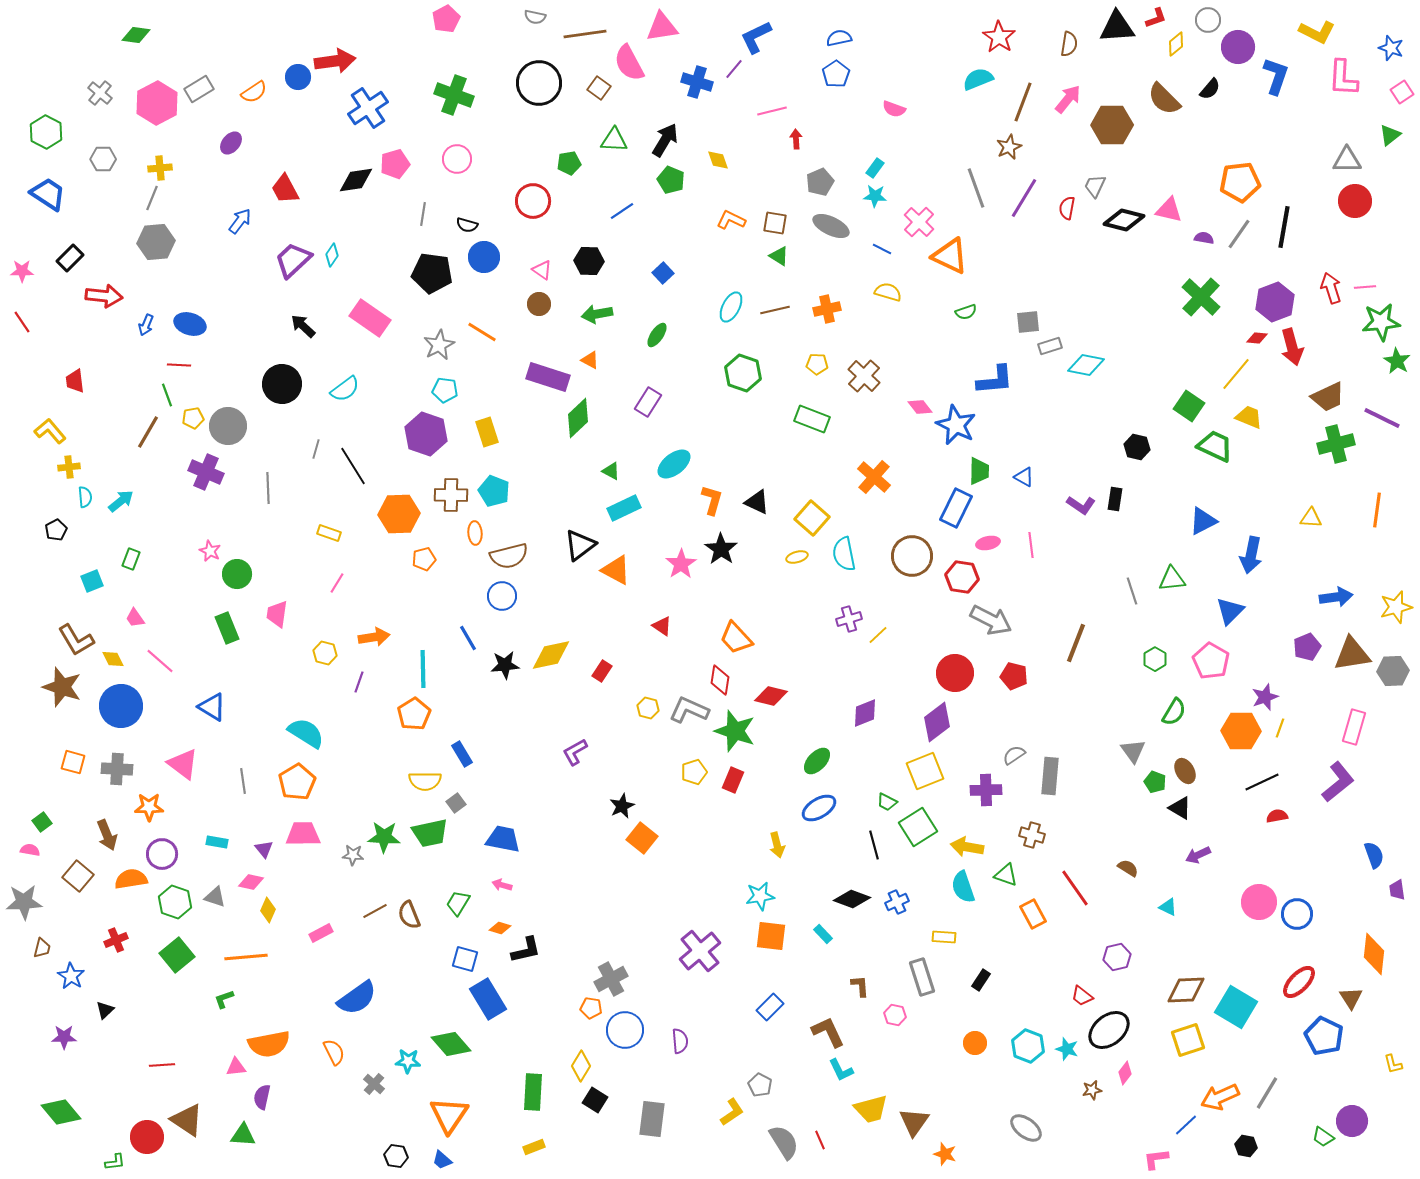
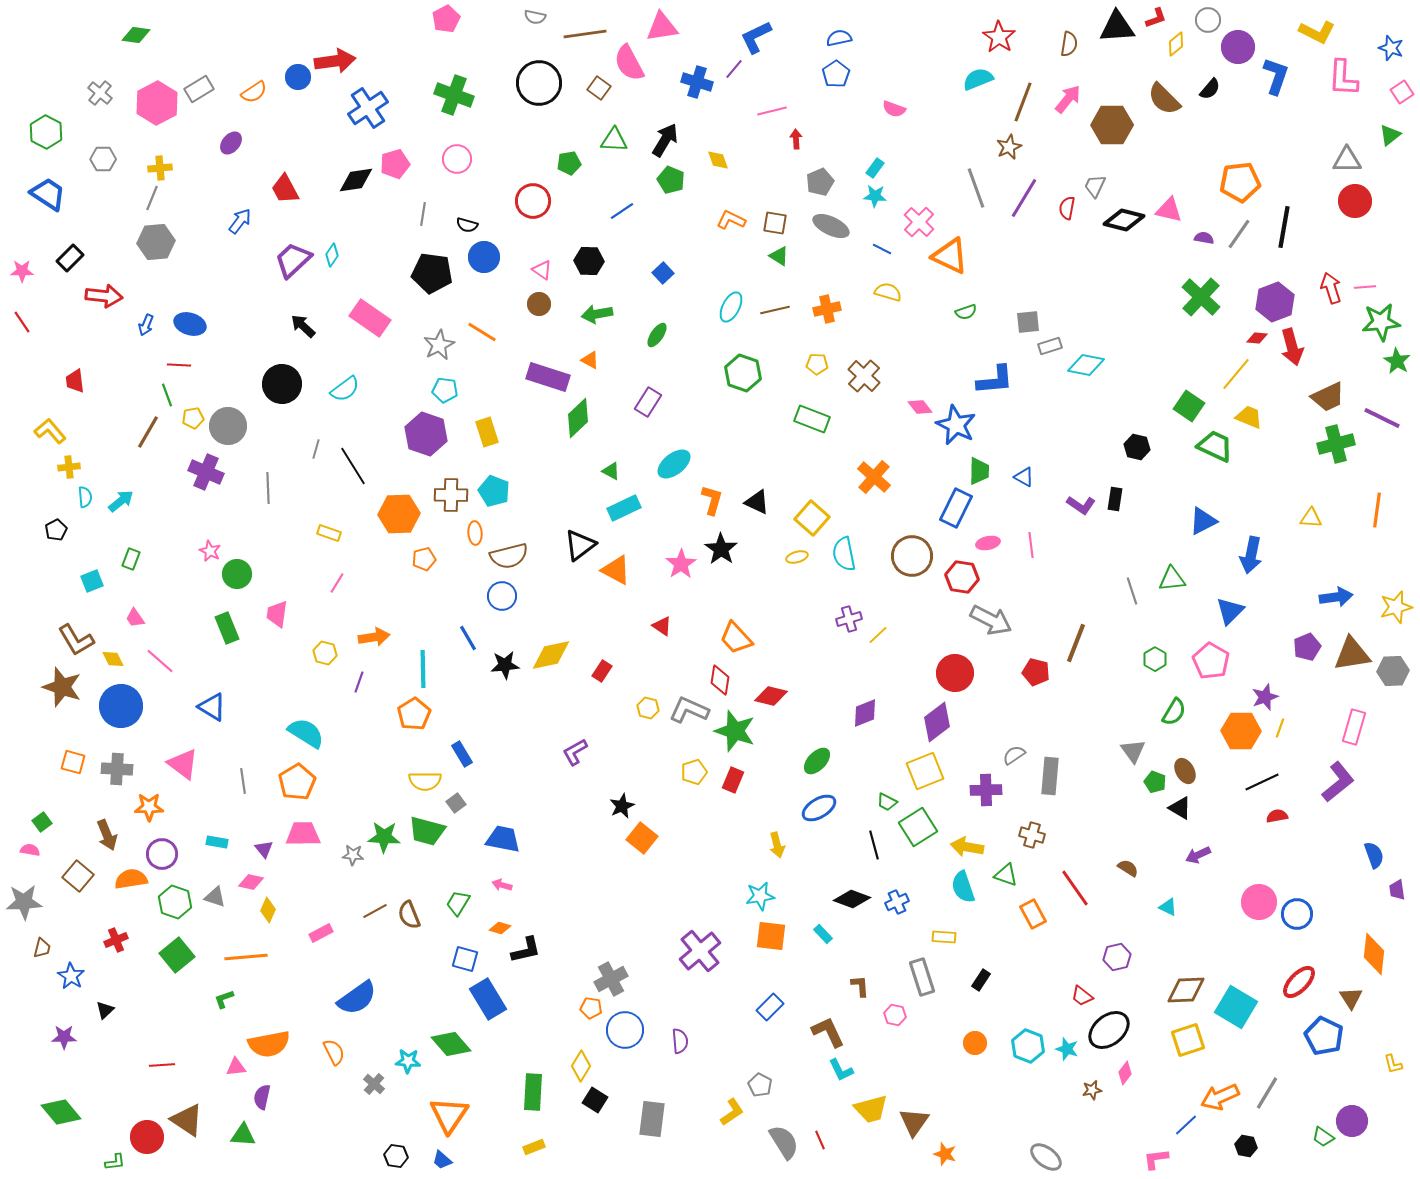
red pentagon at (1014, 676): moved 22 px right, 4 px up
green trapezoid at (430, 833): moved 3 px left, 2 px up; rotated 27 degrees clockwise
gray ellipse at (1026, 1128): moved 20 px right, 29 px down
